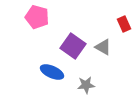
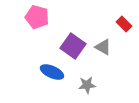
red rectangle: rotated 21 degrees counterclockwise
gray star: moved 1 px right
